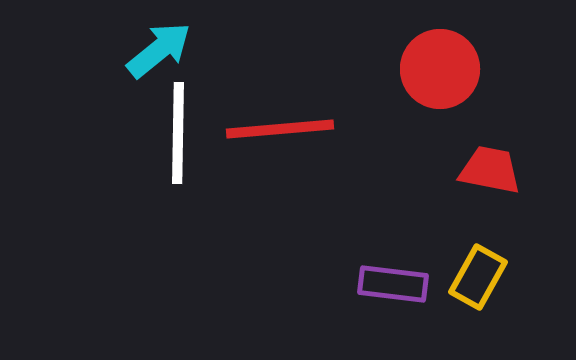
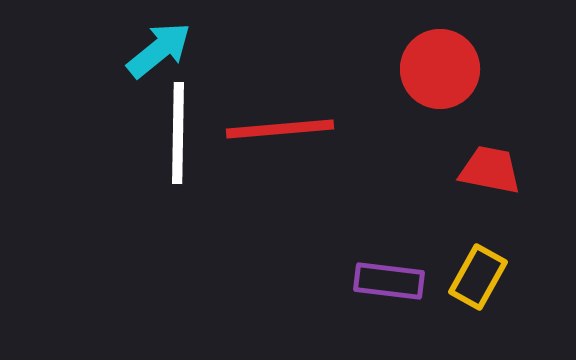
purple rectangle: moved 4 px left, 3 px up
